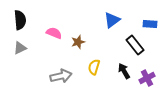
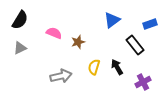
black semicircle: rotated 36 degrees clockwise
blue rectangle: rotated 24 degrees counterclockwise
black arrow: moved 7 px left, 4 px up
purple cross: moved 4 px left, 4 px down
